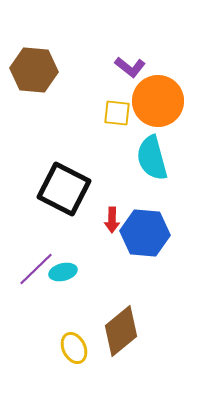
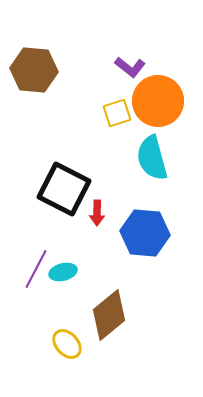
yellow square: rotated 24 degrees counterclockwise
red arrow: moved 15 px left, 7 px up
purple line: rotated 18 degrees counterclockwise
brown diamond: moved 12 px left, 16 px up
yellow ellipse: moved 7 px left, 4 px up; rotated 16 degrees counterclockwise
